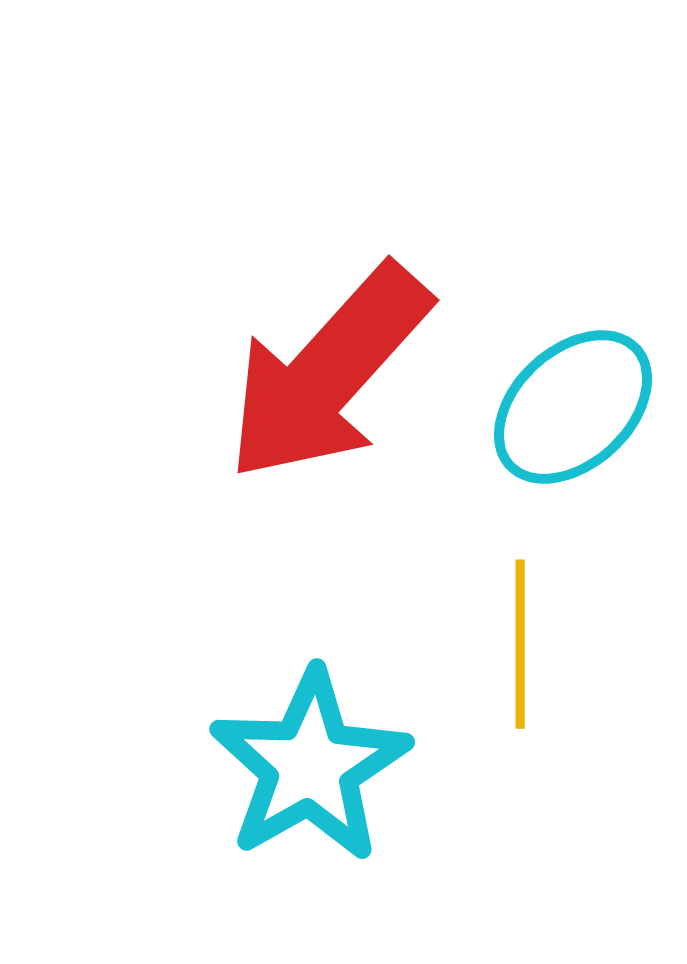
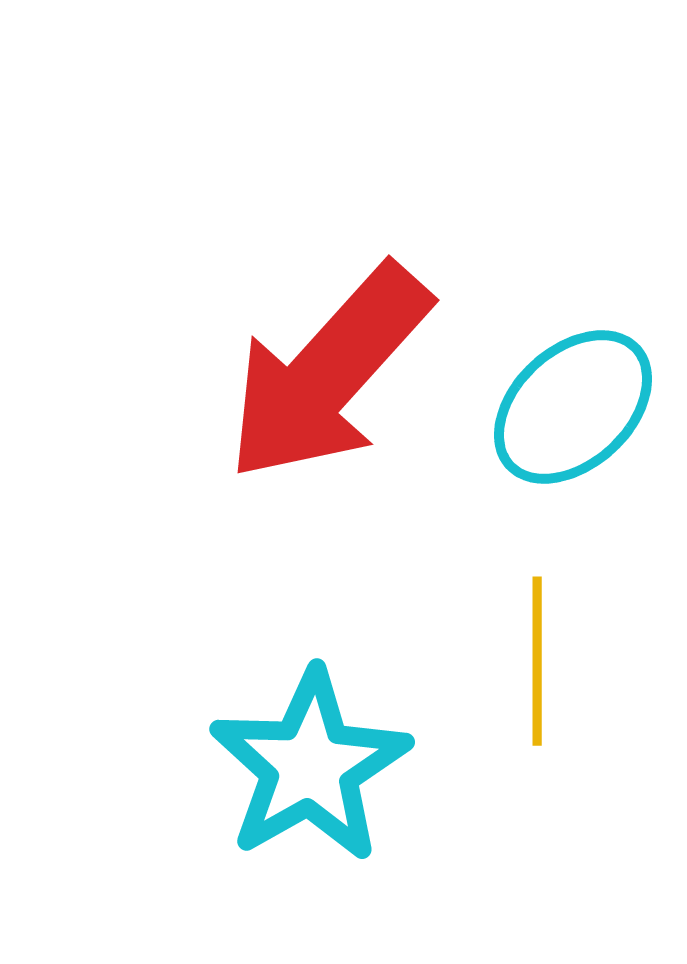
yellow line: moved 17 px right, 17 px down
